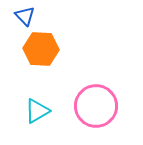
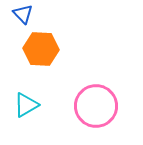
blue triangle: moved 2 px left, 2 px up
cyan triangle: moved 11 px left, 6 px up
